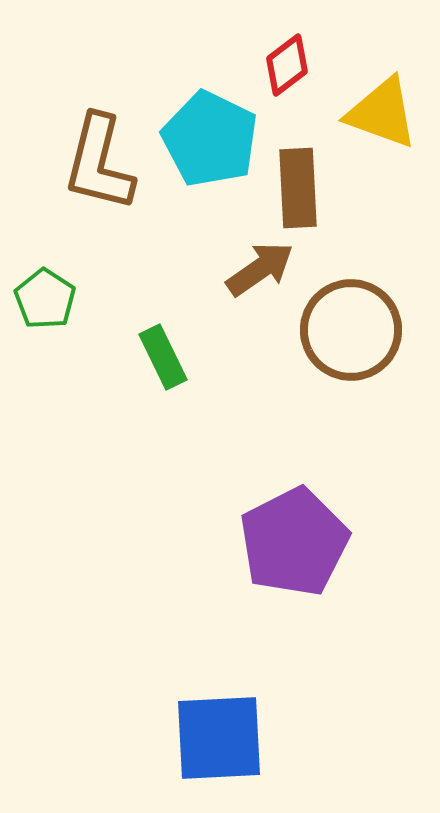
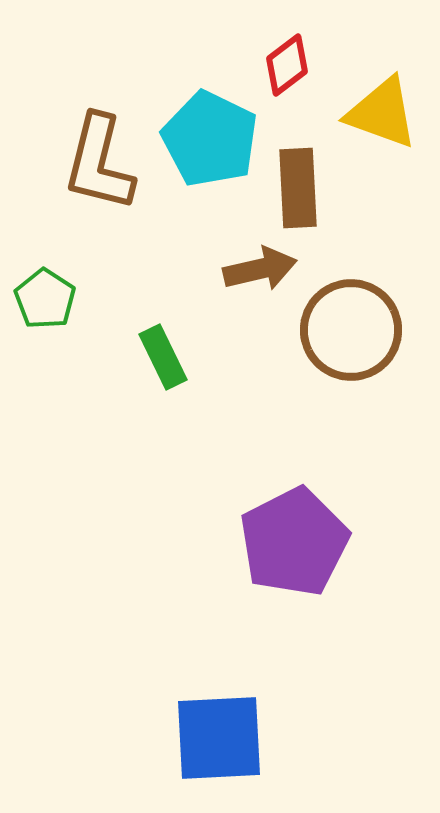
brown arrow: rotated 22 degrees clockwise
